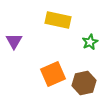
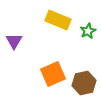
yellow rectangle: rotated 10 degrees clockwise
green star: moved 2 px left, 11 px up
